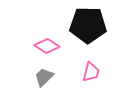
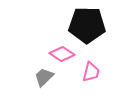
black pentagon: moved 1 px left
pink diamond: moved 15 px right, 8 px down
